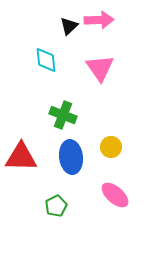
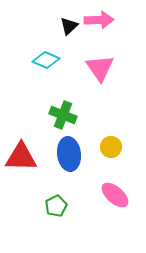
cyan diamond: rotated 60 degrees counterclockwise
blue ellipse: moved 2 px left, 3 px up
